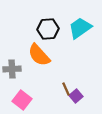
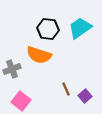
black hexagon: rotated 10 degrees clockwise
orange semicircle: rotated 30 degrees counterclockwise
gray cross: rotated 18 degrees counterclockwise
purple square: moved 9 px right
pink square: moved 1 px left, 1 px down
